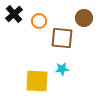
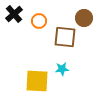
brown square: moved 3 px right, 1 px up
